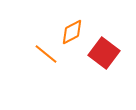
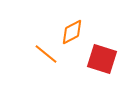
red square: moved 2 px left, 6 px down; rotated 20 degrees counterclockwise
